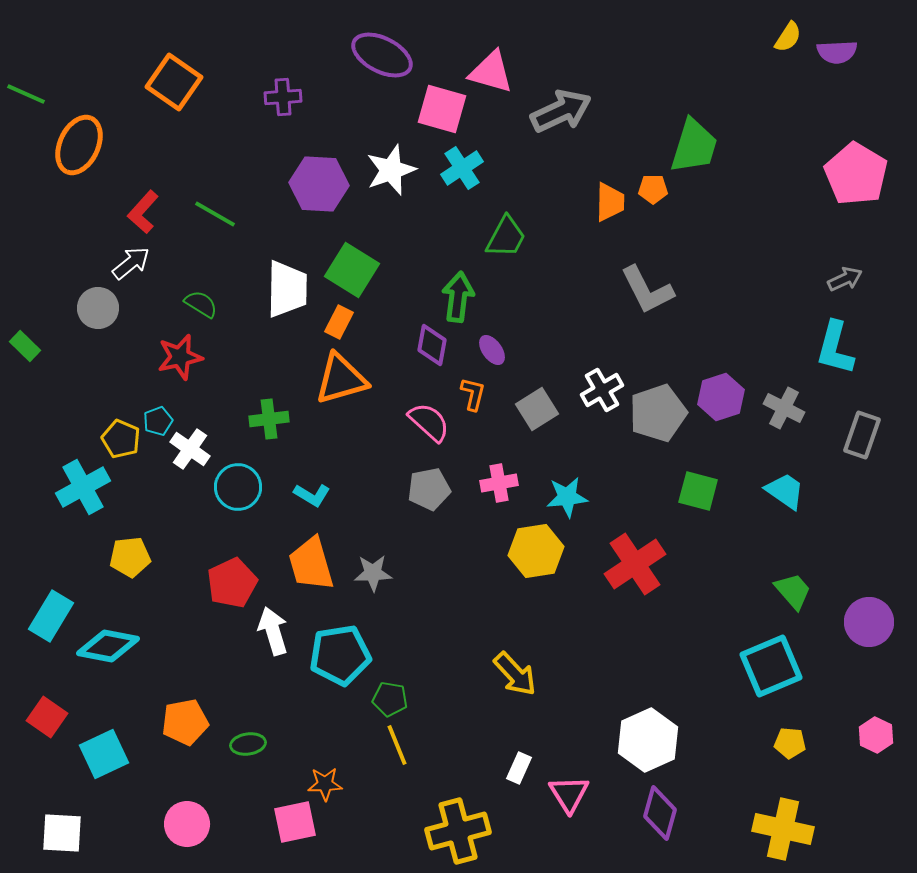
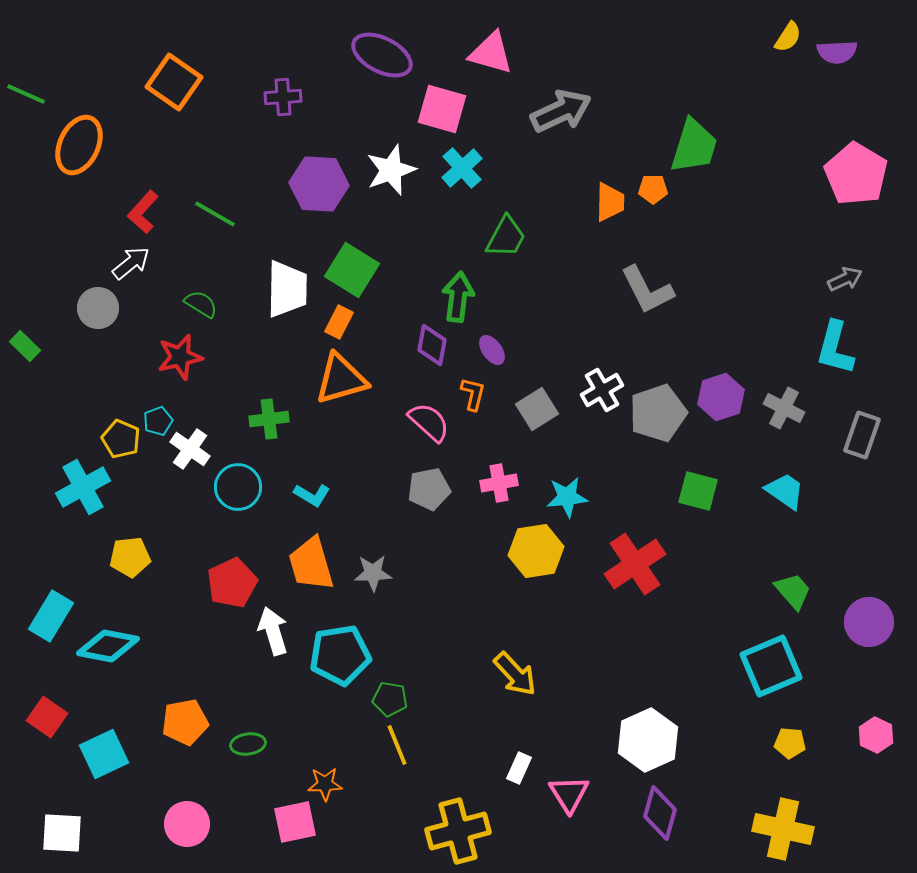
pink triangle at (491, 72): moved 19 px up
cyan cross at (462, 168): rotated 9 degrees counterclockwise
